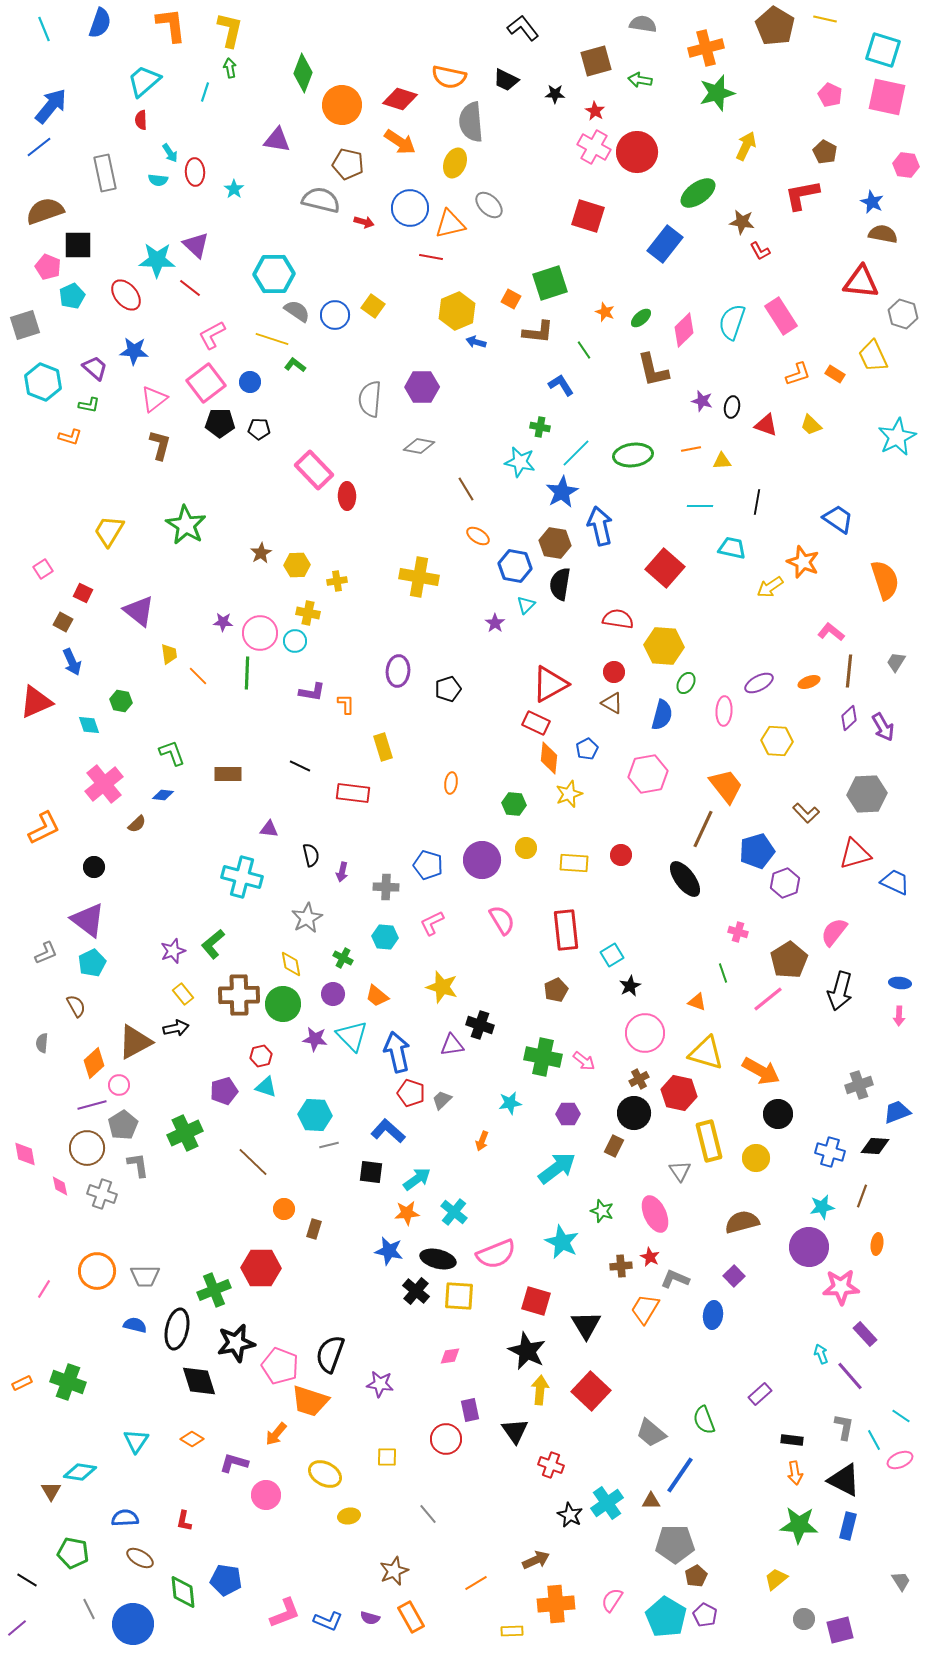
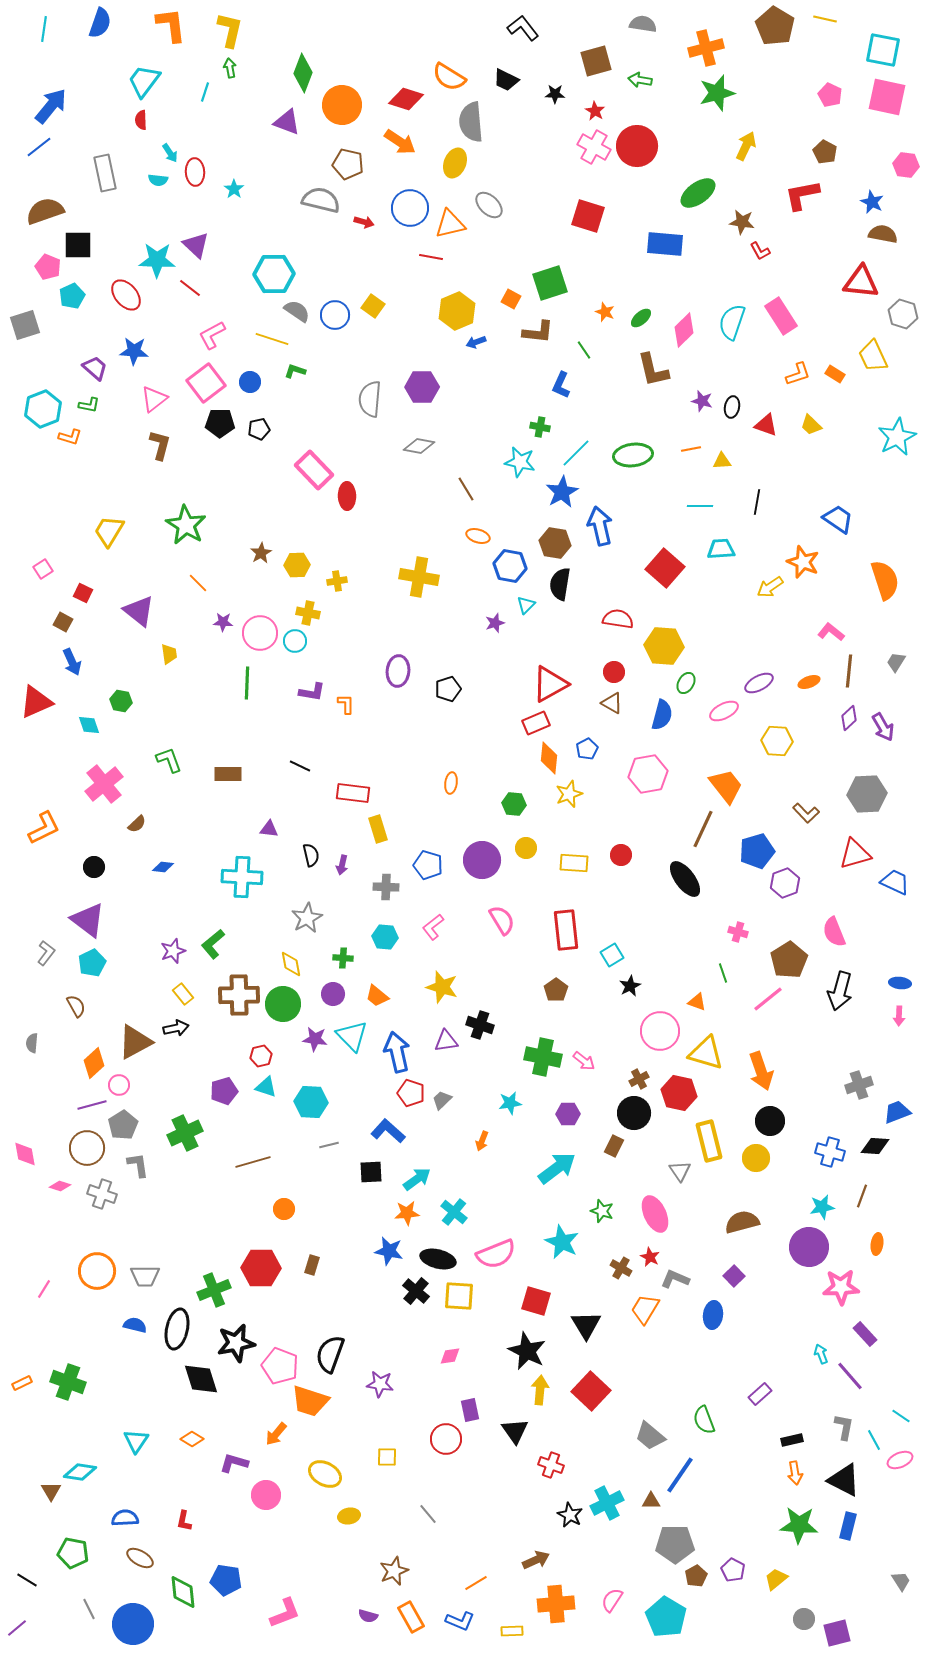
cyan line at (44, 29): rotated 30 degrees clockwise
cyan square at (883, 50): rotated 6 degrees counterclockwise
orange semicircle at (449, 77): rotated 20 degrees clockwise
cyan trapezoid at (144, 81): rotated 12 degrees counterclockwise
red diamond at (400, 99): moved 6 px right
purple triangle at (277, 140): moved 10 px right, 18 px up; rotated 12 degrees clockwise
red circle at (637, 152): moved 6 px up
blue rectangle at (665, 244): rotated 57 degrees clockwise
blue arrow at (476, 342): rotated 36 degrees counterclockwise
green L-shape at (295, 365): moved 6 px down; rotated 20 degrees counterclockwise
cyan hexagon at (43, 382): moved 27 px down; rotated 18 degrees clockwise
blue L-shape at (561, 385): rotated 124 degrees counterclockwise
black pentagon at (259, 429): rotated 15 degrees counterclockwise
orange ellipse at (478, 536): rotated 15 degrees counterclockwise
cyan trapezoid at (732, 548): moved 11 px left, 1 px down; rotated 16 degrees counterclockwise
blue hexagon at (515, 566): moved 5 px left
purple star at (495, 623): rotated 18 degrees clockwise
green line at (247, 673): moved 10 px down
orange line at (198, 676): moved 93 px up
pink ellipse at (724, 711): rotated 60 degrees clockwise
red rectangle at (536, 723): rotated 48 degrees counterclockwise
yellow rectangle at (383, 747): moved 5 px left, 82 px down
green L-shape at (172, 753): moved 3 px left, 7 px down
blue diamond at (163, 795): moved 72 px down
purple arrow at (342, 872): moved 7 px up
cyan cross at (242, 877): rotated 12 degrees counterclockwise
pink L-shape at (432, 923): moved 1 px right, 4 px down; rotated 12 degrees counterclockwise
pink semicircle at (834, 932): rotated 60 degrees counterclockwise
gray L-shape at (46, 953): rotated 30 degrees counterclockwise
green cross at (343, 958): rotated 24 degrees counterclockwise
brown pentagon at (556, 990): rotated 10 degrees counterclockwise
pink circle at (645, 1033): moved 15 px right, 2 px up
gray semicircle at (42, 1043): moved 10 px left
purple triangle at (452, 1045): moved 6 px left, 4 px up
orange arrow at (761, 1071): rotated 42 degrees clockwise
black circle at (778, 1114): moved 8 px left, 7 px down
cyan hexagon at (315, 1115): moved 4 px left, 13 px up
brown line at (253, 1162): rotated 60 degrees counterclockwise
black square at (371, 1172): rotated 10 degrees counterclockwise
pink diamond at (60, 1186): rotated 60 degrees counterclockwise
brown rectangle at (314, 1229): moved 2 px left, 36 px down
brown cross at (621, 1266): moved 2 px down; rotated 35 degrees clockwise
black diamond at (199, 1381): moved 2 px right, 2 px up
gray trapezoid at (651, 1433): moved 1 px left, 3 px down
black rectangle at (792, 1440): rotated 20 degrees counterclockwise
cyan cross at (607, 1503): rotated 8 degrees clockwise
purple pentagon at (705, 1615): moved 28 px right, 45 px up
purple semicircle at (370, 1618): moved 2 px left, 2 px up
blue L-shape at (328, 1621): moved 132 px right
purple square at (840, 1630): moved 3 px left, 3 px down
